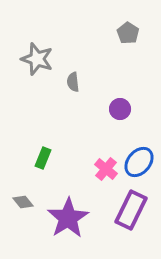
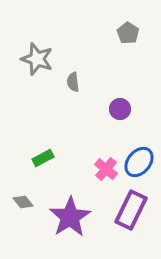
green rectangle: rotated 40 degrees clockwise
purple star: moved 2 px right, 1 px up
